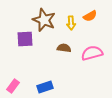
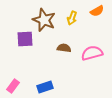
orange semicircle: moved 7 px right, 5 px up
yellow arrow: moved 1 px right, 5 px up; rotated 24 degrees clockwise
